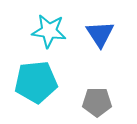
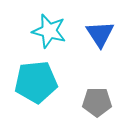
cyan star: rotated 8 degrees clockwise
